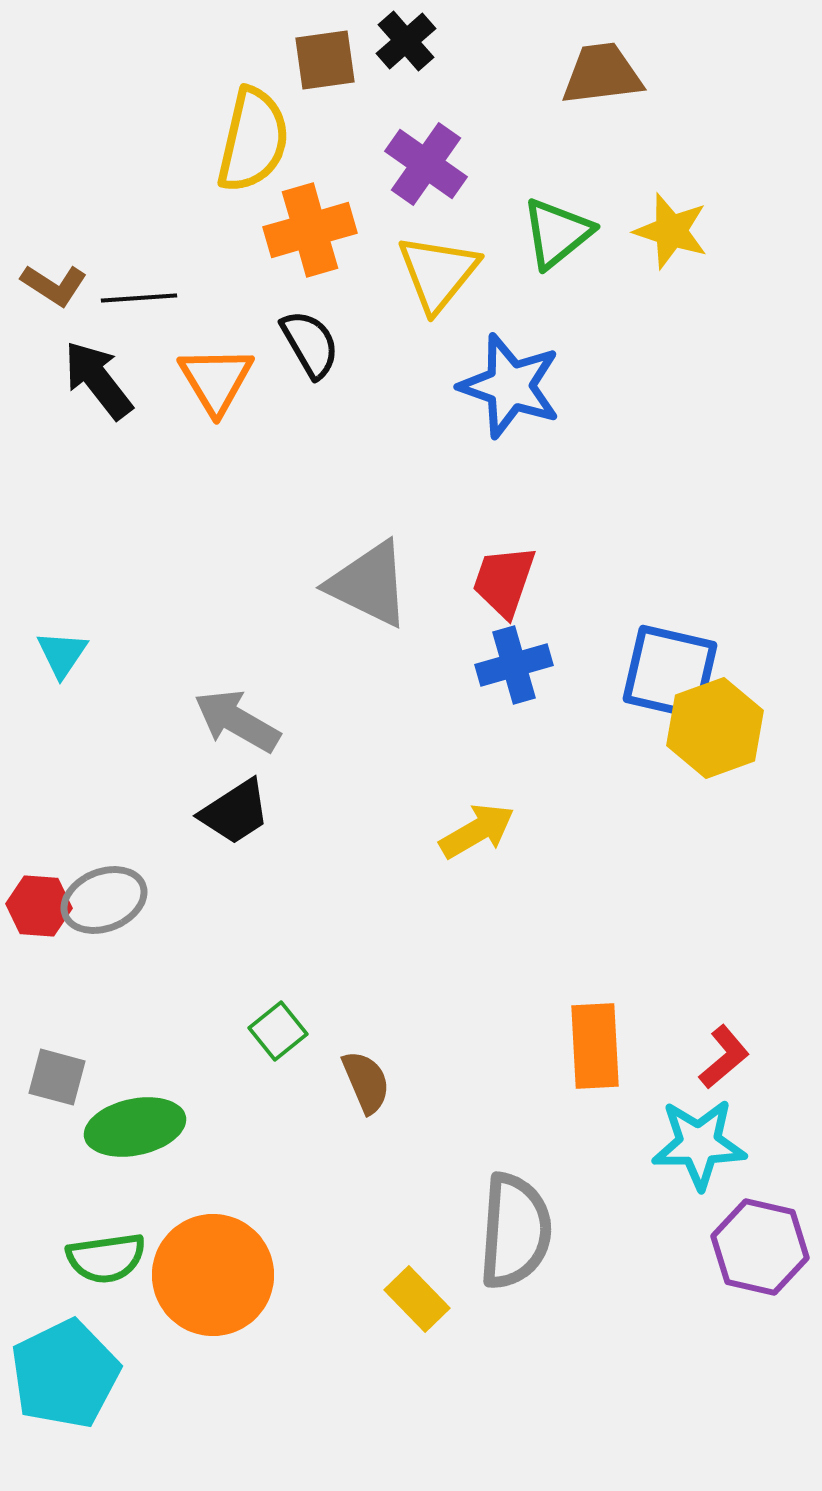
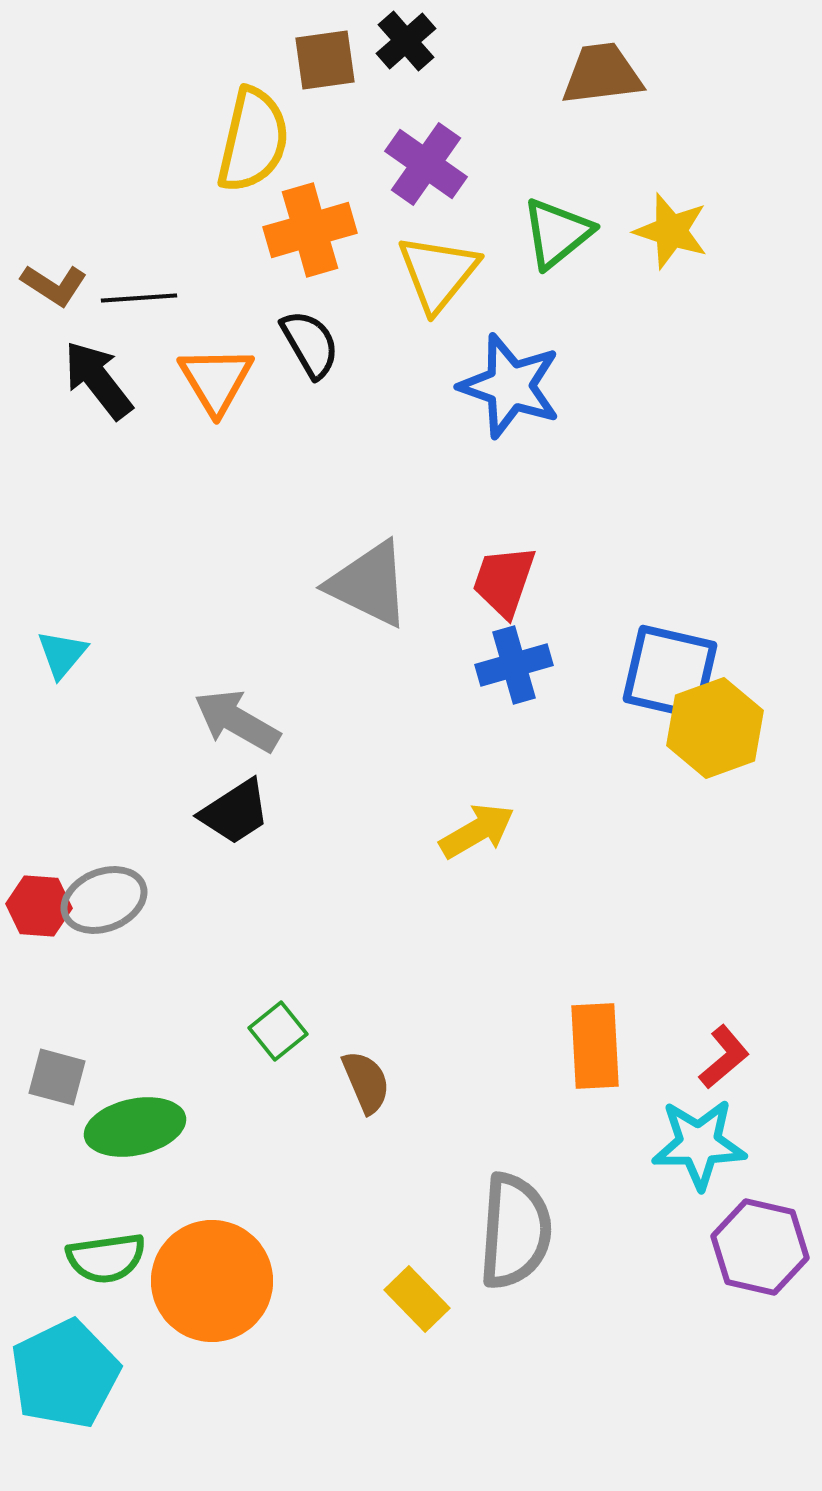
cyan triangle: rotated 6 degrees clockwise
orange circle: moved 1 px left, 6 px down
